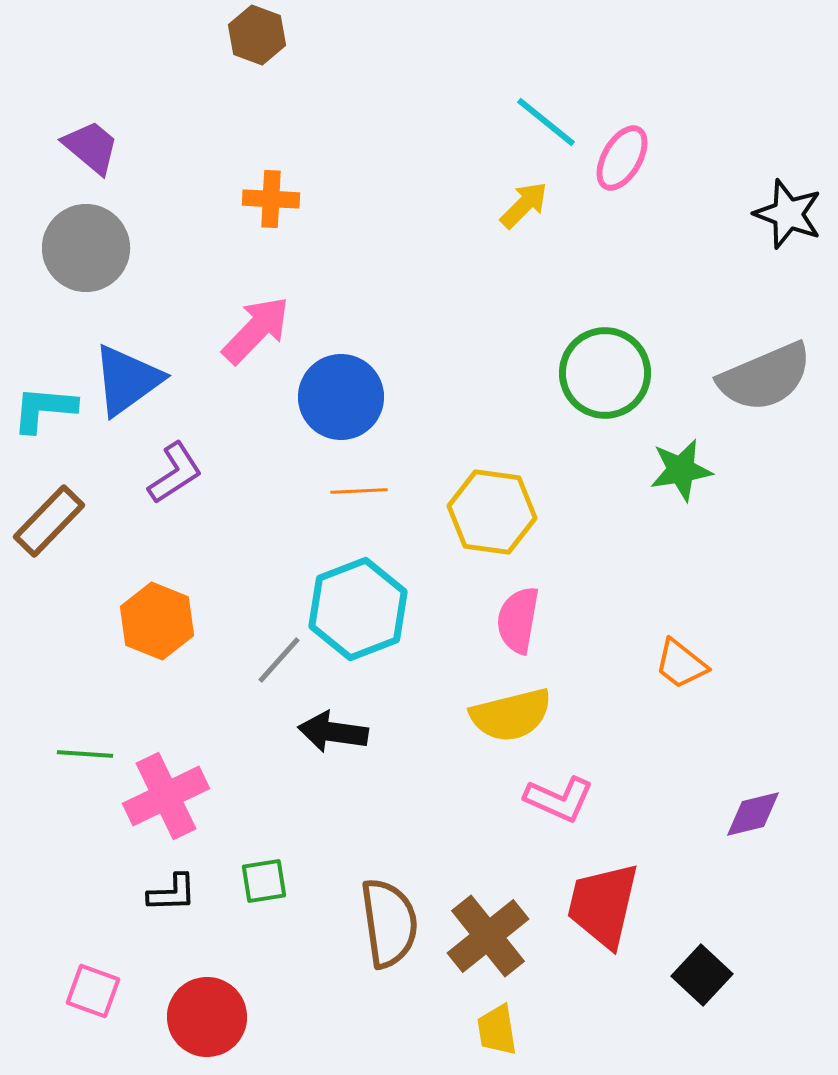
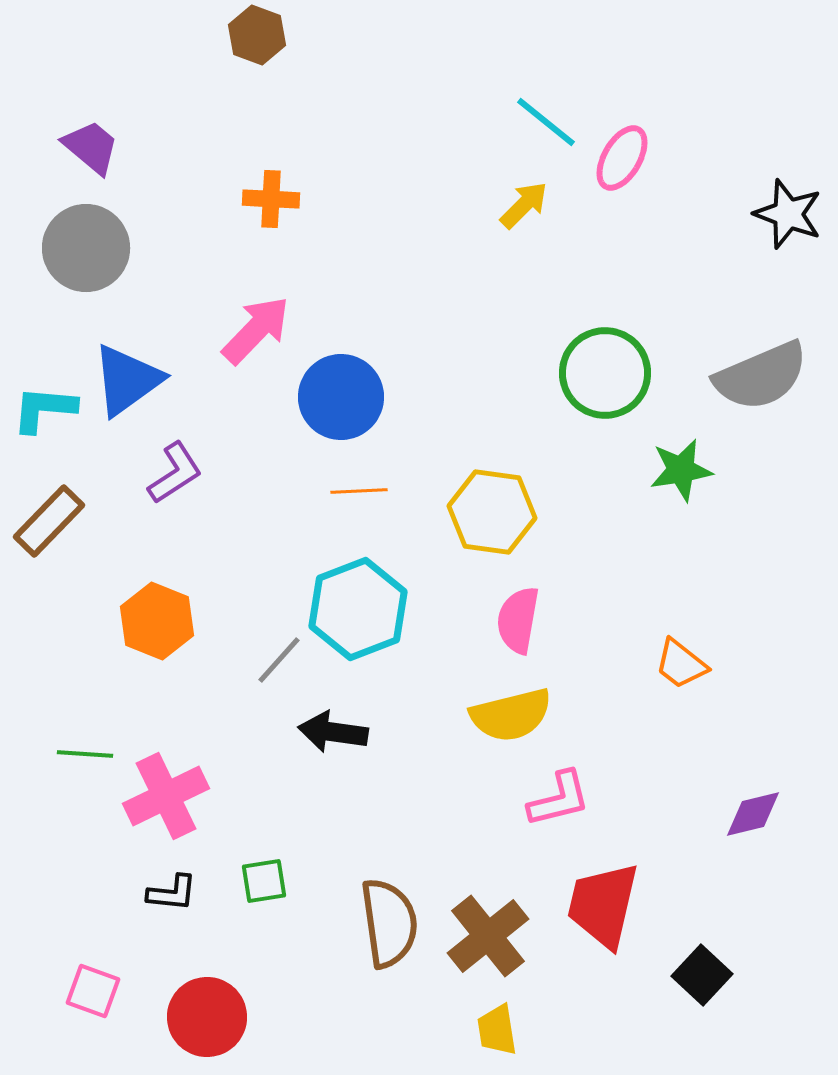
gray semicircle: moved 4 px left, 1 px up
pink L-shape: rotated 38 degrees counterclockwise
black L-shape: rotated 8 degrees clockwise
